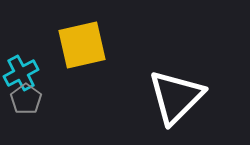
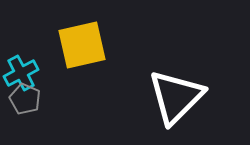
gray pentagon: moved 1 px left; rotated 12 degrees counterclockwise
